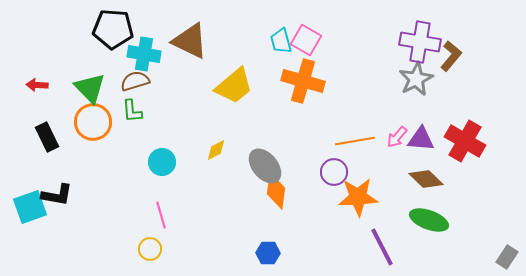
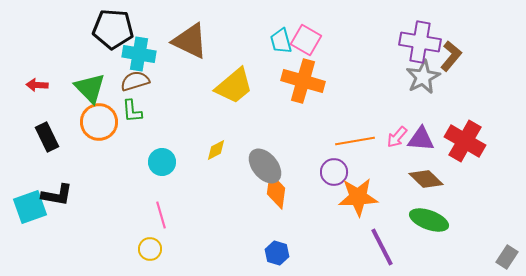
cyan cross: moved 5 px left
gray star: moved 7 px right, 2 px up
orange circle: moved 6 px right
blue hexagon: moved 9 px right; rotated 15 degrees clockwise
